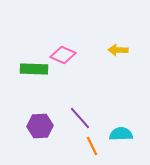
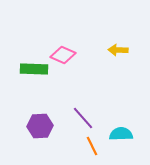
purple line: moved 3 px right
